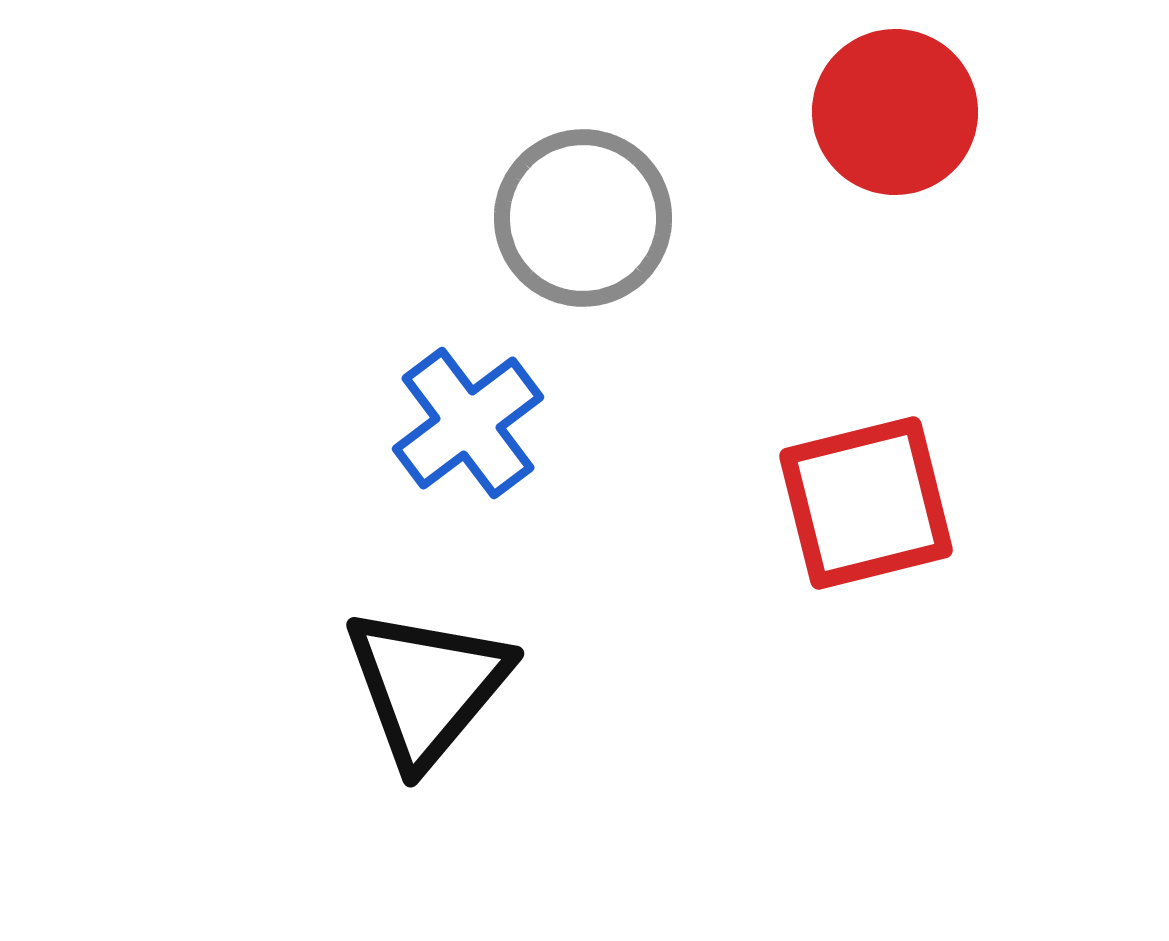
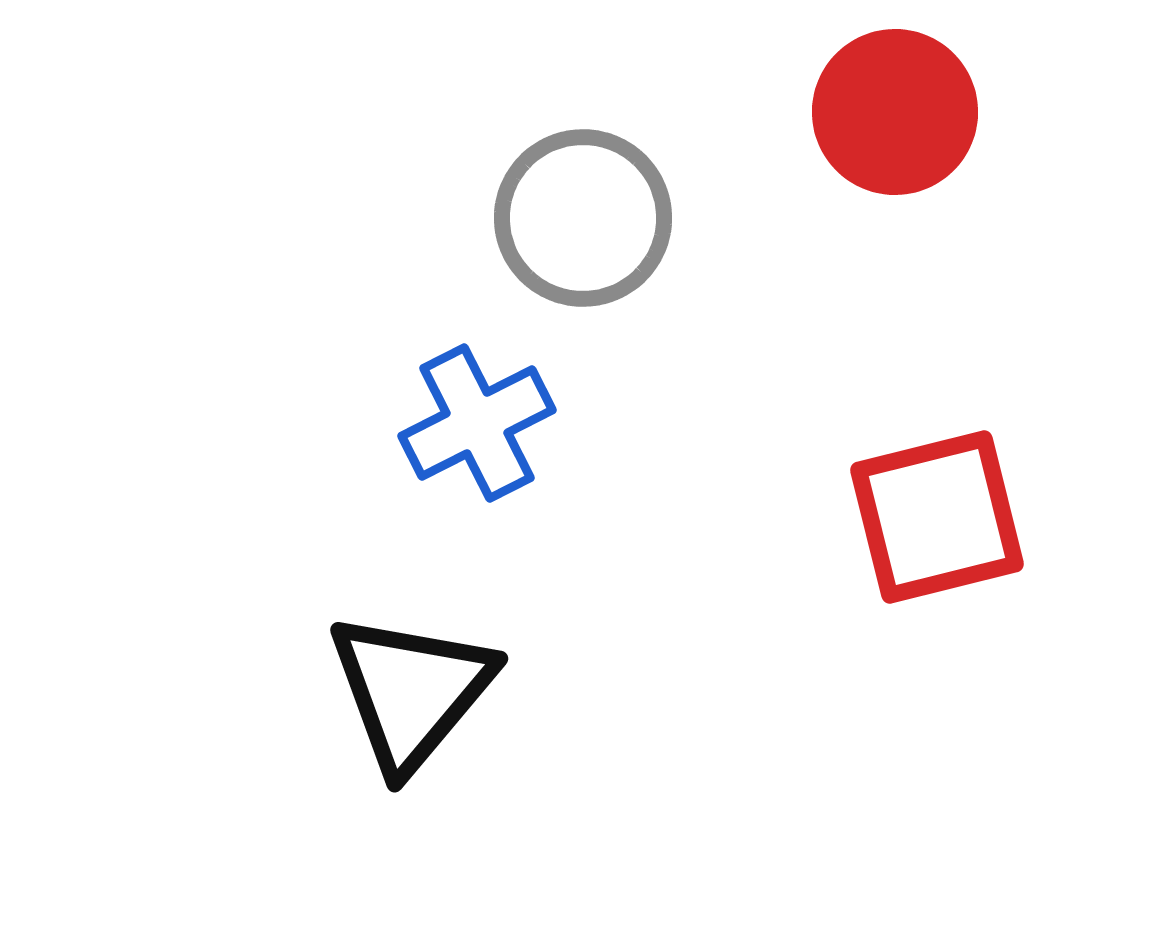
blue cross: moved 9 px right; rotated 10 degrees clockwise
red square: moved 71 px right, 14 px down
black triangle: moved 16 px left, 5 px down
